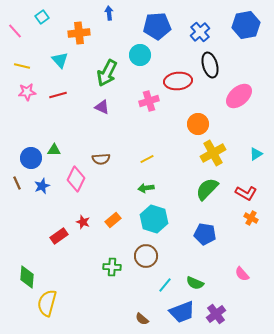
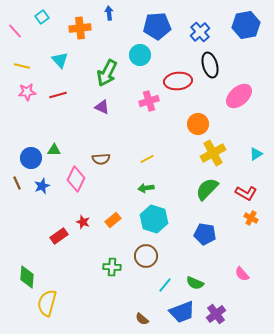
orange cross at (79, 33): moved 1 px right, 5 px up
